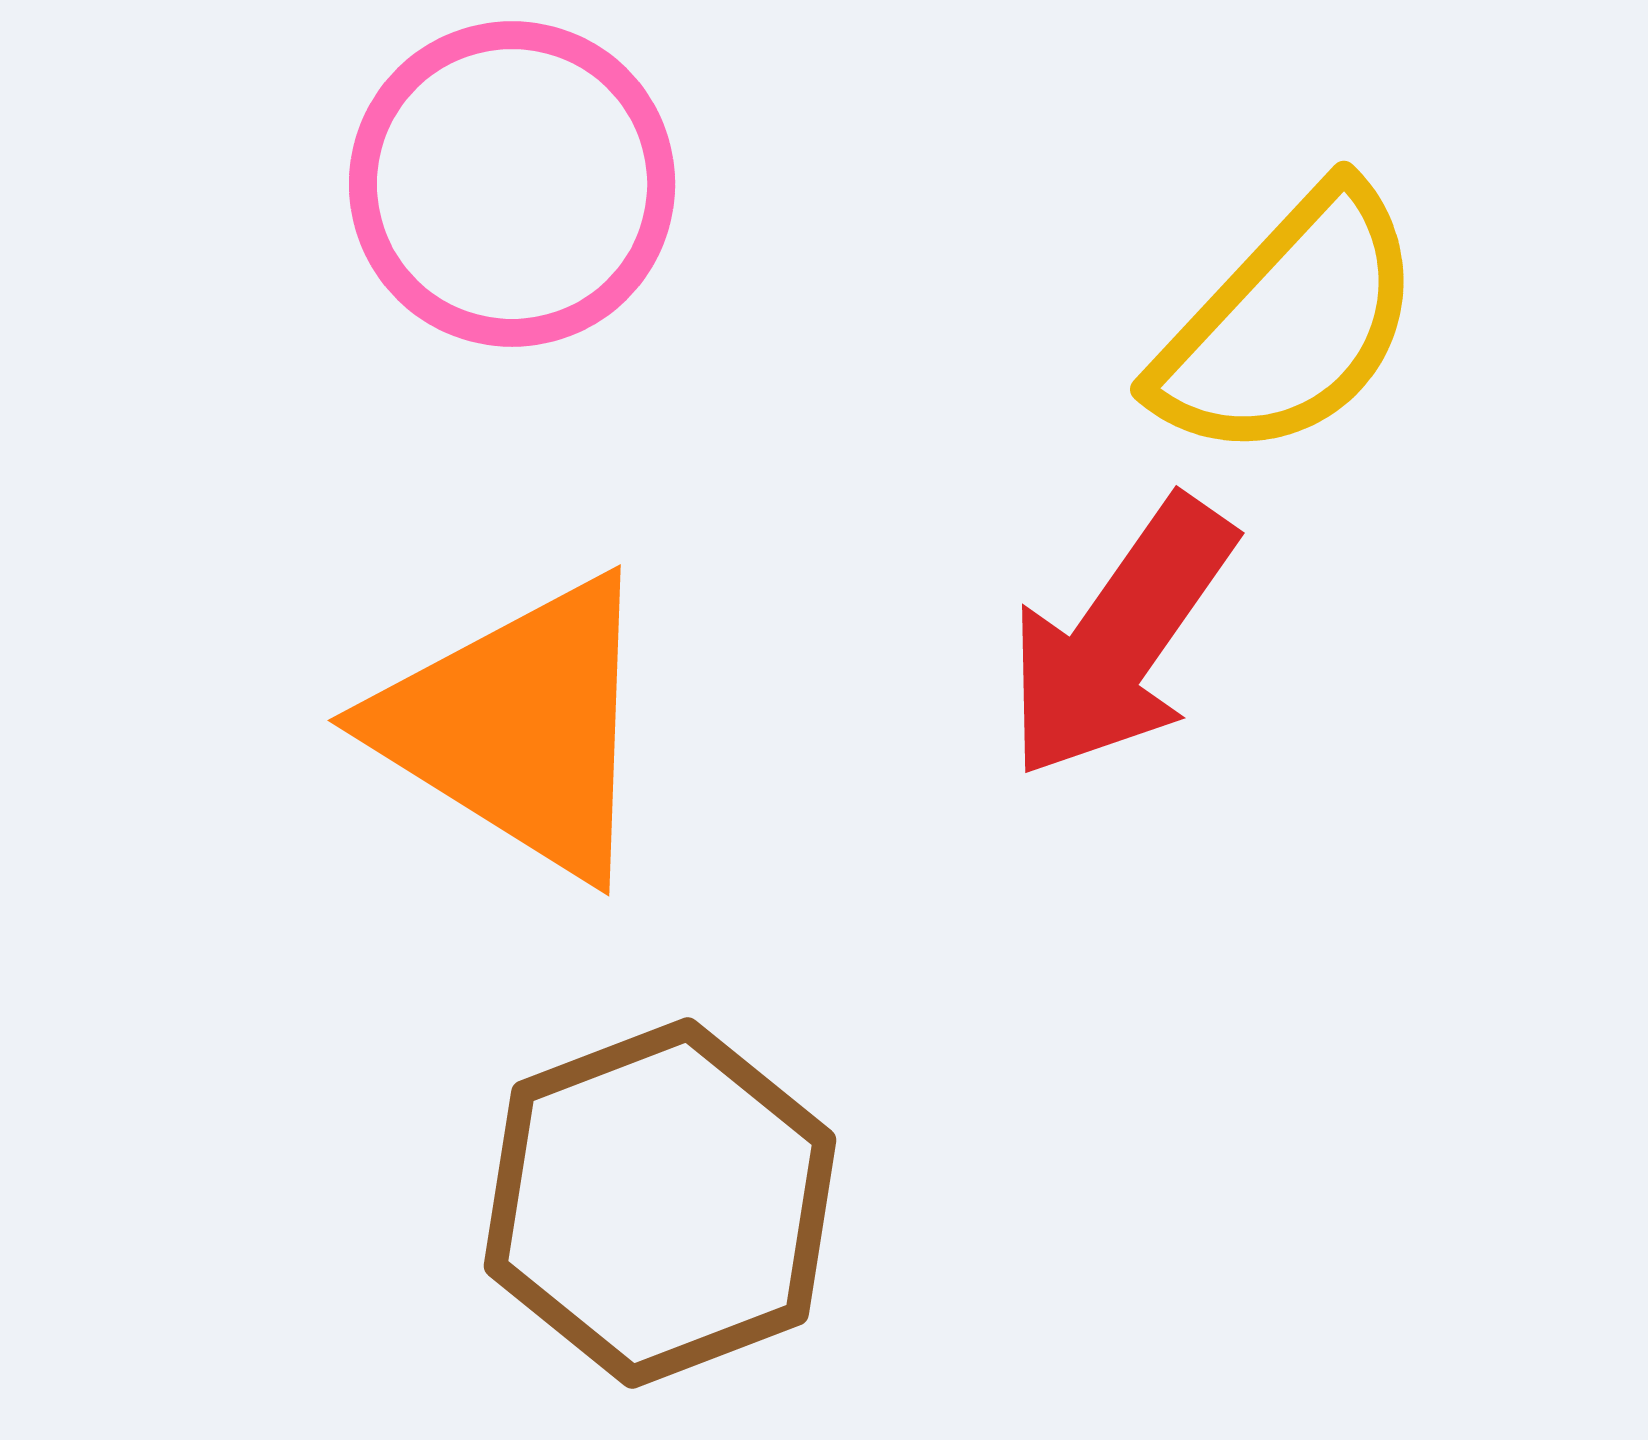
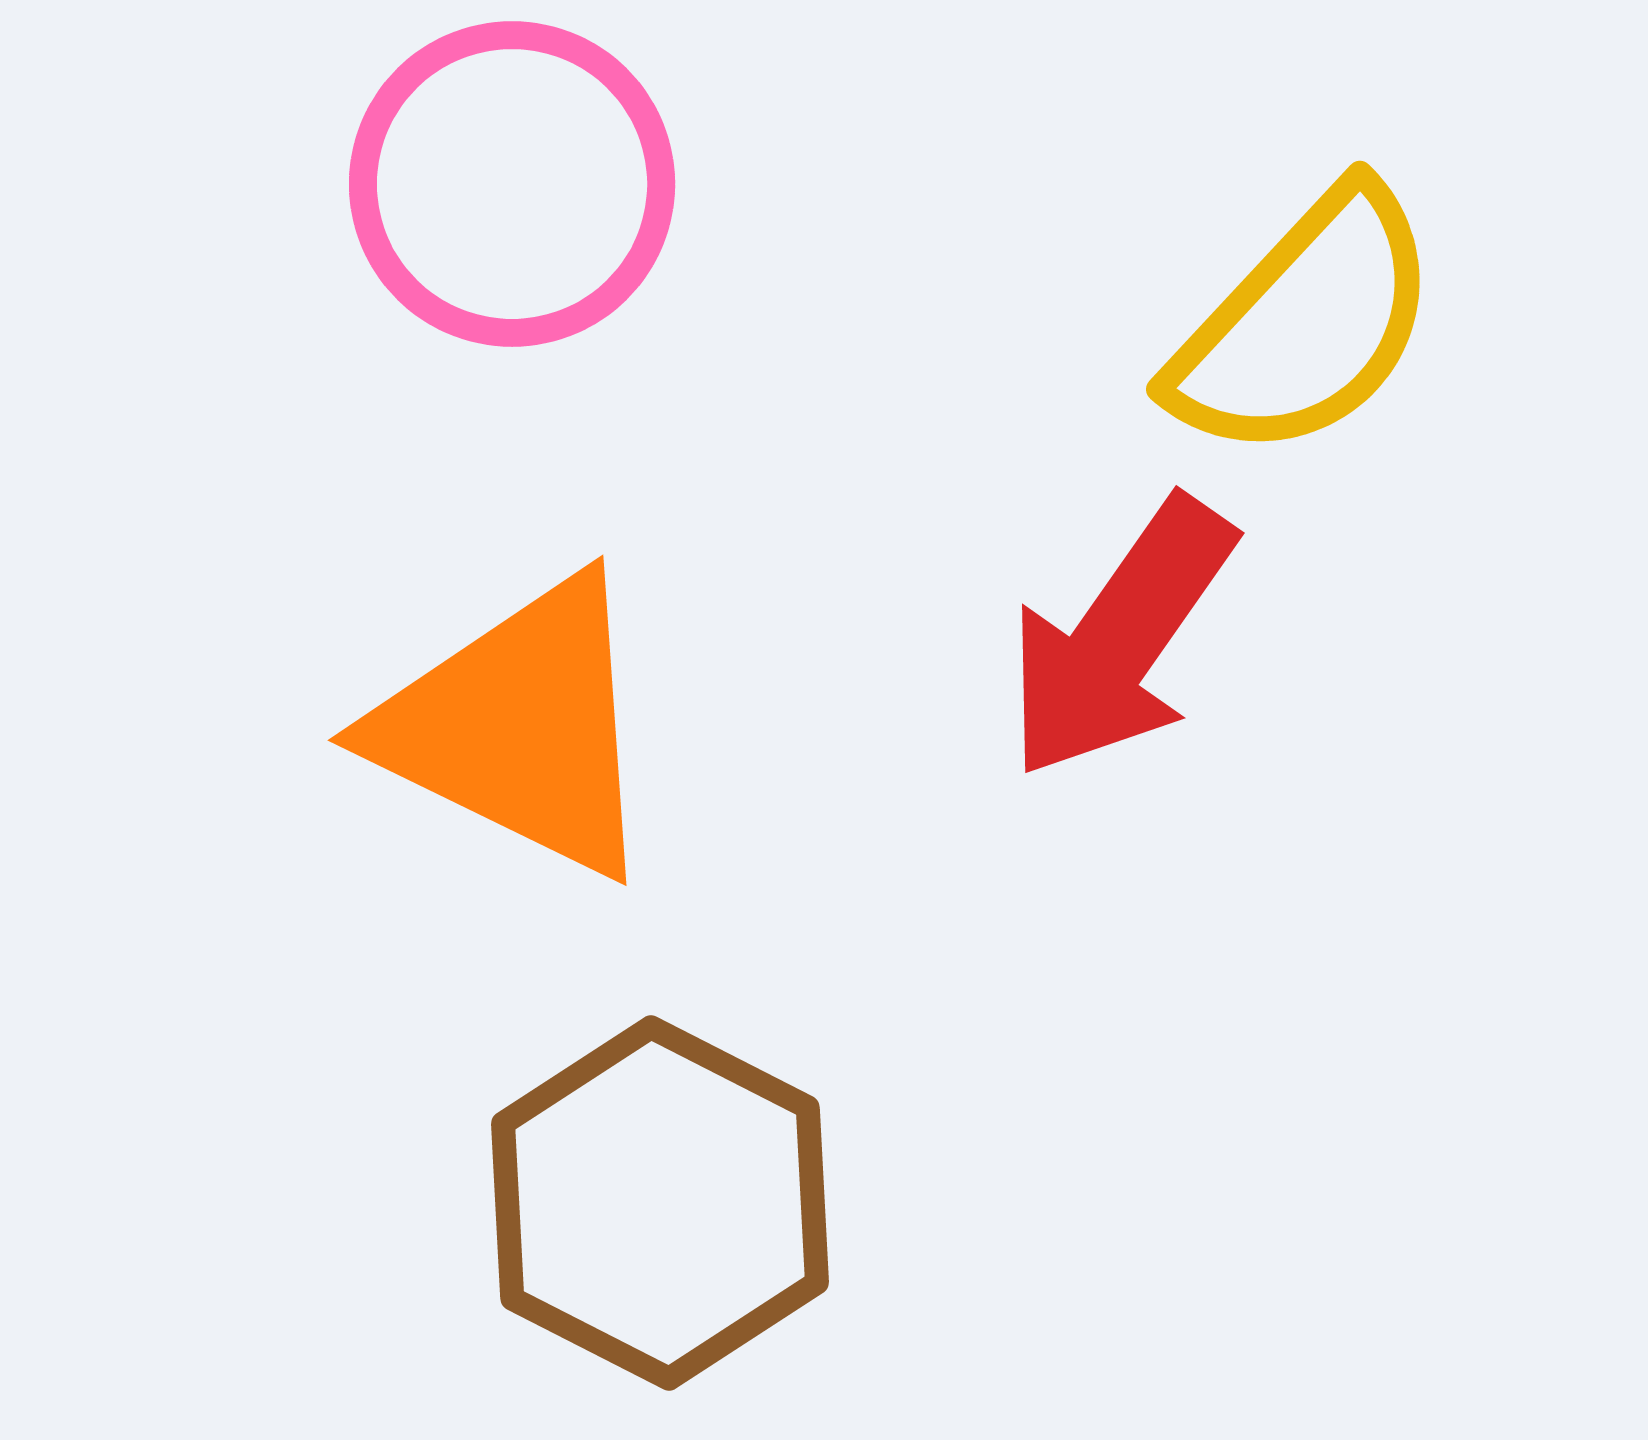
yellow semicircle: moved 16 px right
orange triangle: rotated 6 degrees counterclockwise
brown hexagon: rotated 12 degrees counterclockwise
